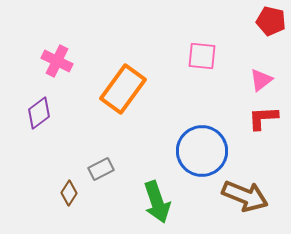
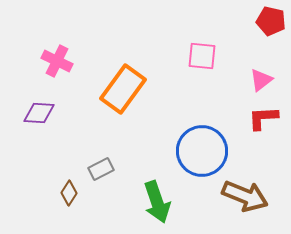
purple diamond: rotated 40 degrees clockwise
